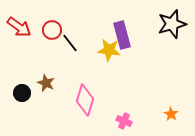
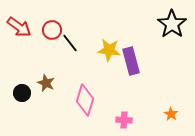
black star: rotated 20 degrees counterclockwise
purple rectangle: moved 9 px right, 26 px down
pink cross: moved 1 px up; rotated 21 degrees counterclockwise
